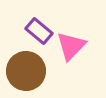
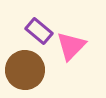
brown circle: moved 1 px left, 1 px up
